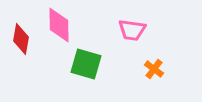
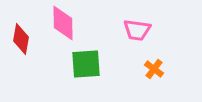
pink diamond: moved 4 px right, 2 px up
pink trapezoid: moved 5 px right
green square: rotated 20 degrees counterclockwise
